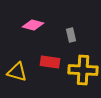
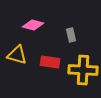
yellow triangle: moved 17 px up
